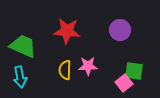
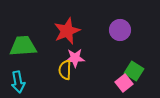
red star: rotated 28 degrees counterclockwise
green trapezoid: rotated 28 degrees counterclockwise
pink star: moved 13 px left, 8 px up
green square: rotated 24 degrees clockwise
cyan arrow: moved 2 px left, 5 px down
